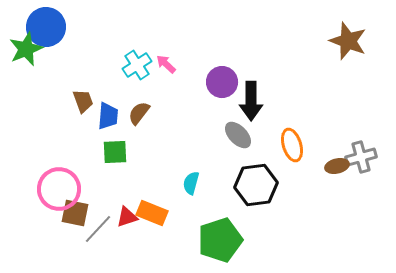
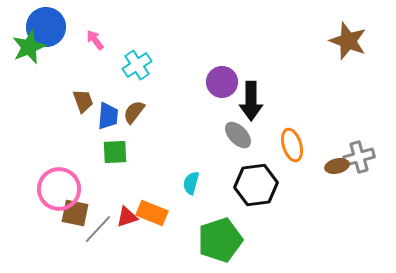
green star: moved 3 px right, 2 px up
pink arrow: moved 71 px left, 24 px up; rotated 10 degrees clockwise
brown semicircle: moved 5 px left, 1 px up
gray cross: moved 2 px left
